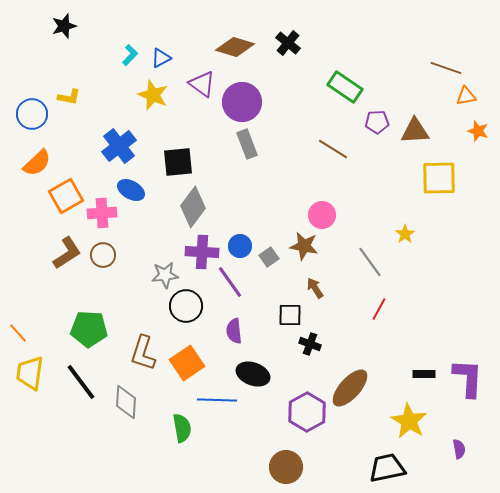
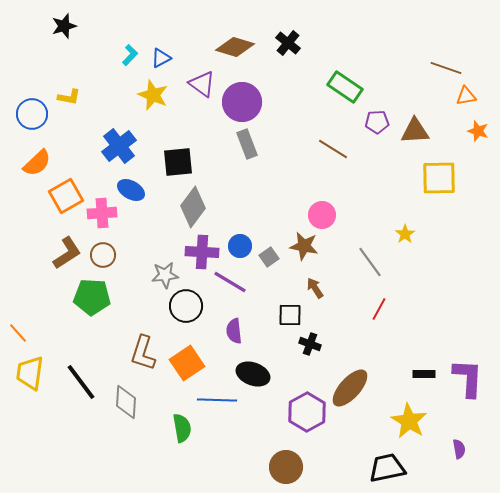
purple line at (230, 282): rotated 24 degrees counterclockwise
green pentagon at (89, 329): moved 3 px right, 32 px up
